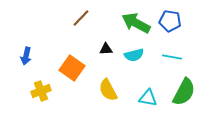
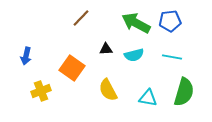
blue pentagon: rotated 15 degrees counterclockwise
green semicircle: rotated 12 degrees counterclockwise
